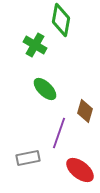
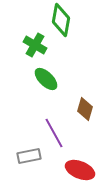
green ellipse: moved 1 px right, 10 px up
brown diamond: moved 2 px up
purple line: moved 5 px left; rotated 48 degrees counterclockwise
gray rectangle: moved 1 px right, 2 px up
red ellipse: rotated 16 degrees counterclockwise
